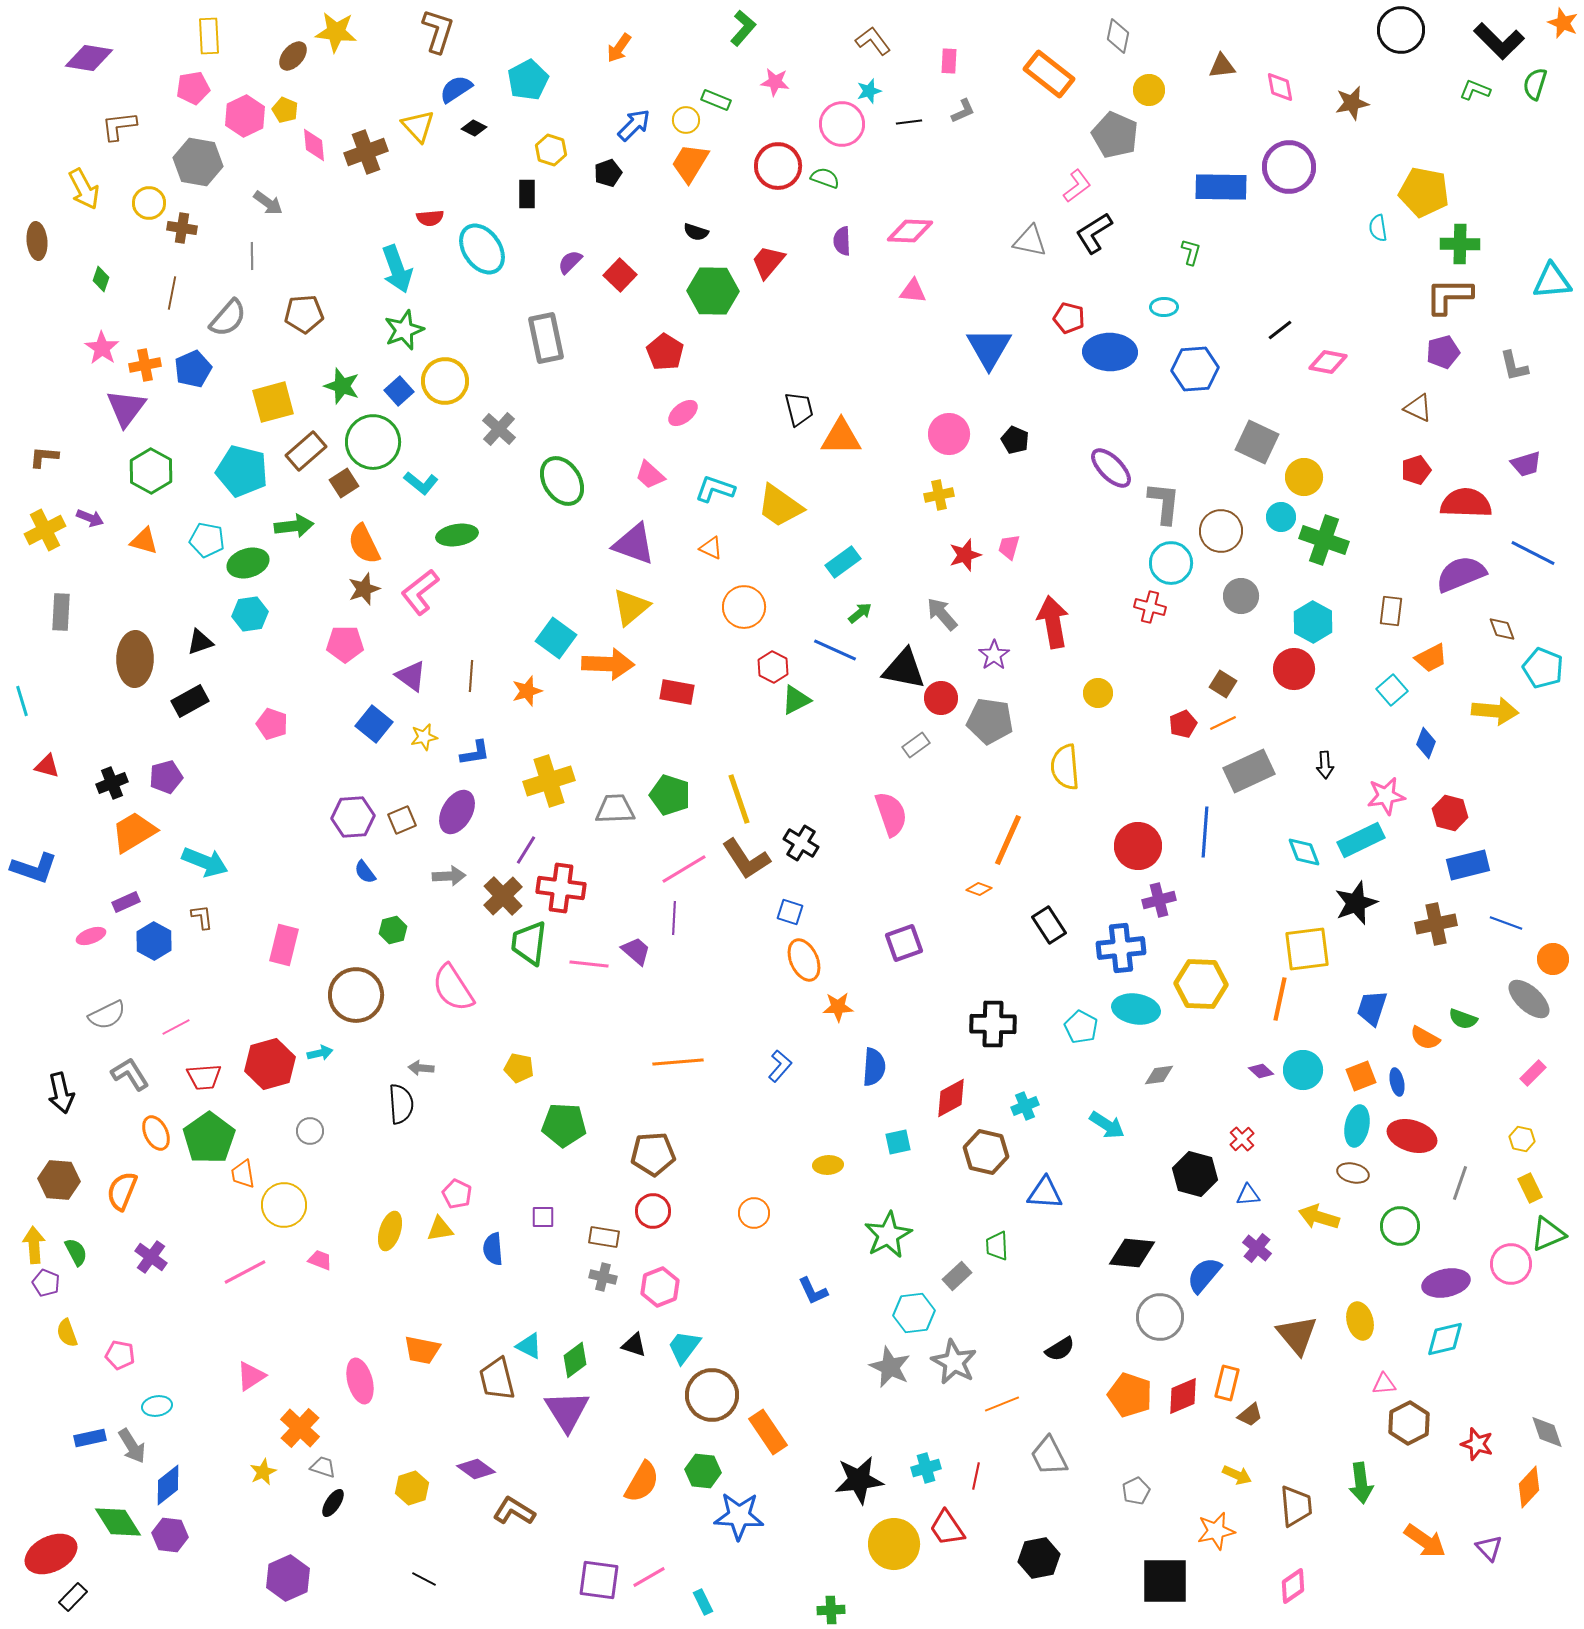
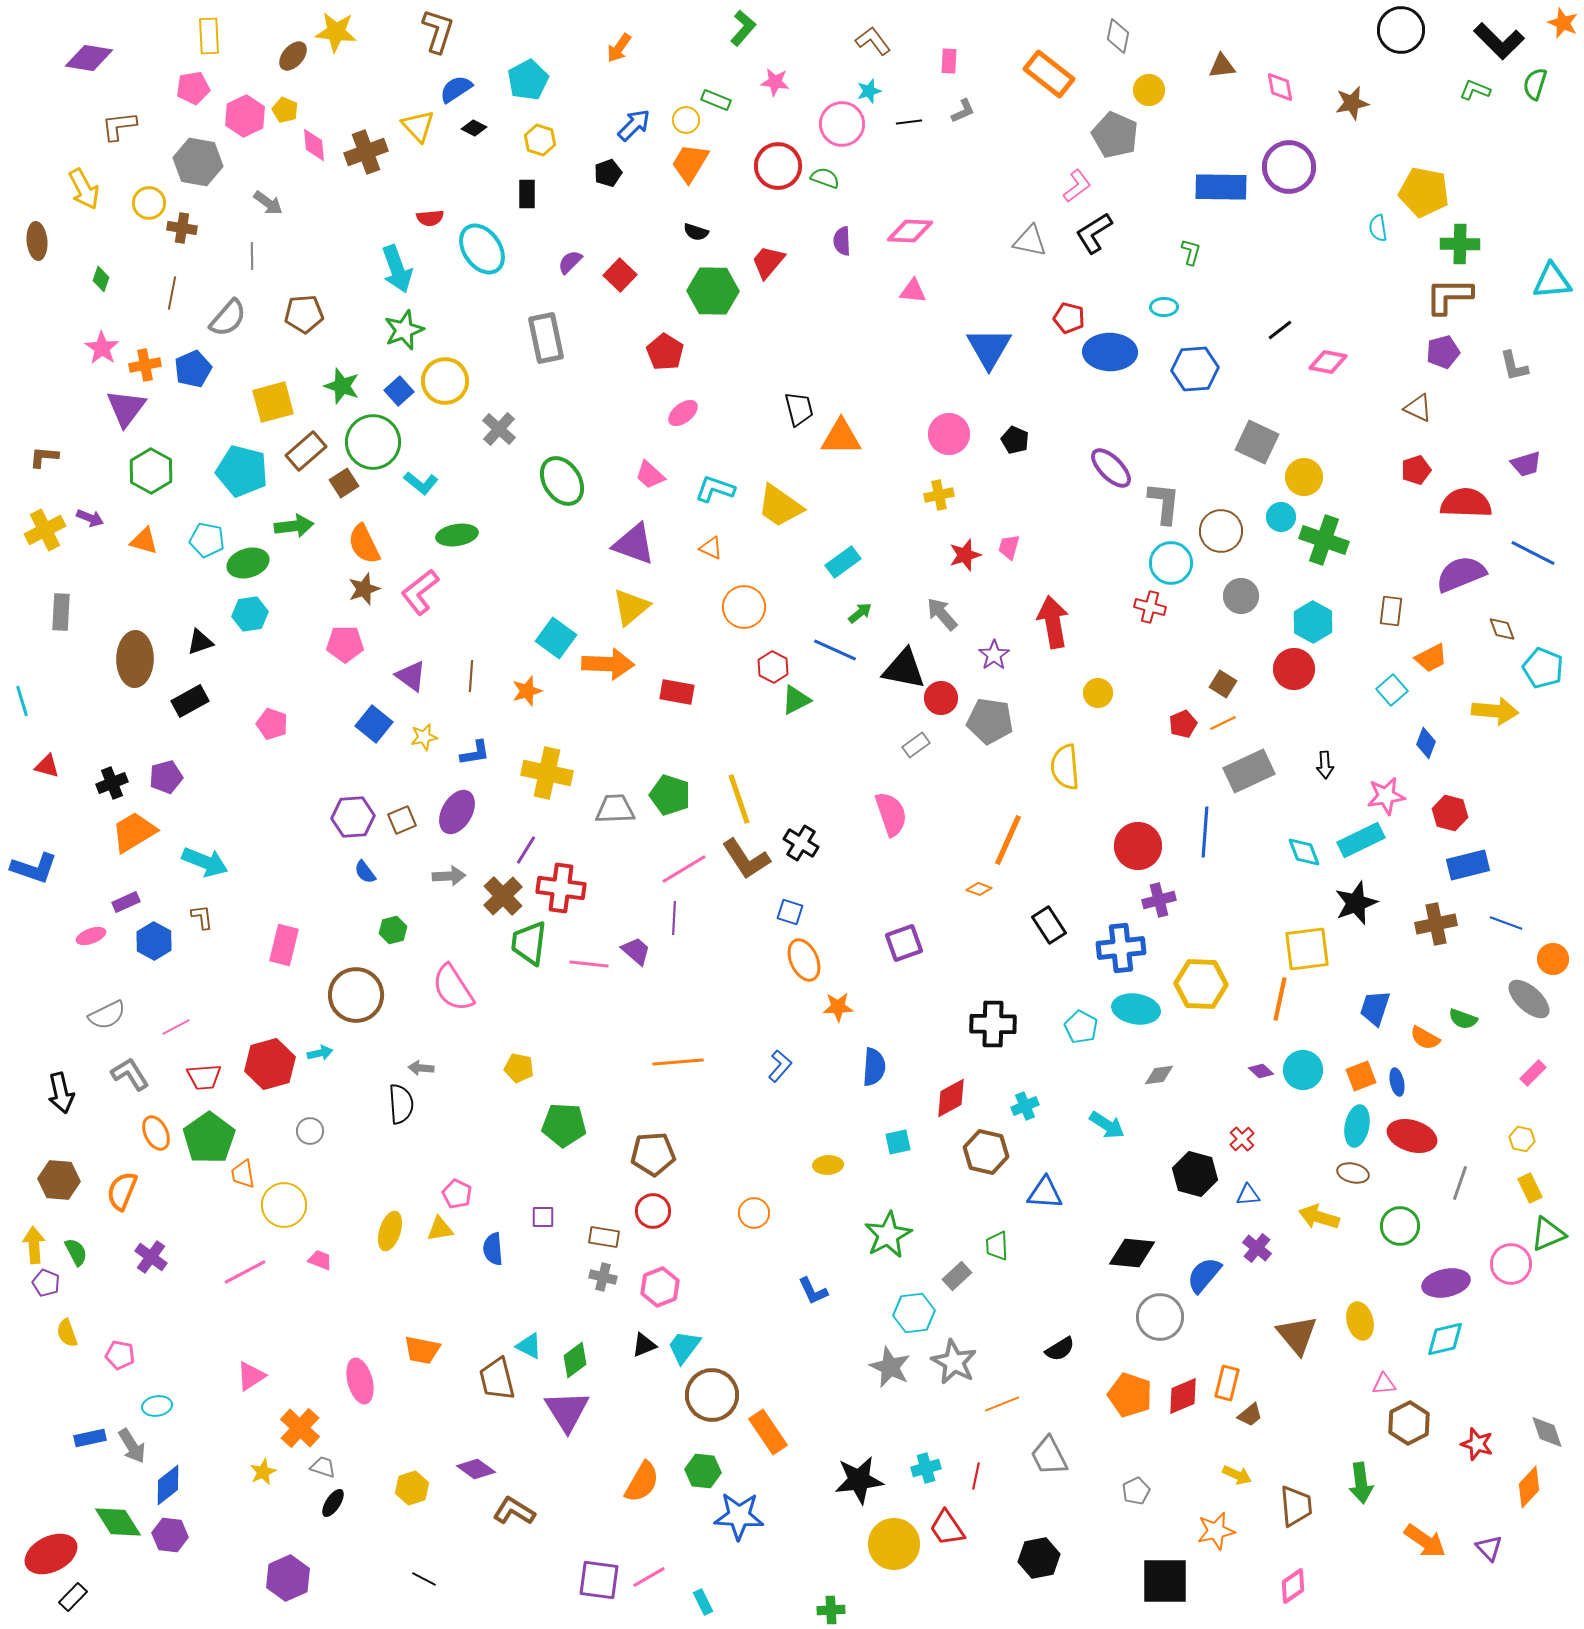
yellow hexagon at (551, 150): moved 11 px left, 10 px up
yellow cross at (549, 781): moved 2 px left, 8 px up; rotated 30 degrees clockwise
blue trapezoid at (1372, 1008): moved 3 px right
black triangle at (634, 1345): moved 10 px right; rotated 40 degrees counterclockwise
